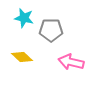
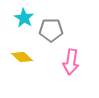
cyan star: rotated 18 degrees clockwise
pink arrow: rotated 95 degrees counterclockwise
